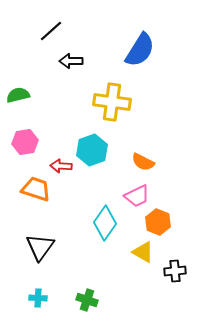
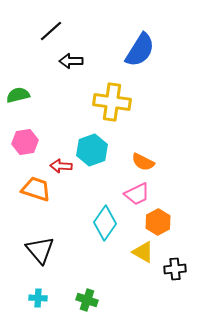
pink trapezoid: moved 2 px up
orange hexagon: rotated 10 degrees clockwise
black triangle: moved 3 px down; rotated 16 degrees counterclockwise
black cross: moved 2 px up
